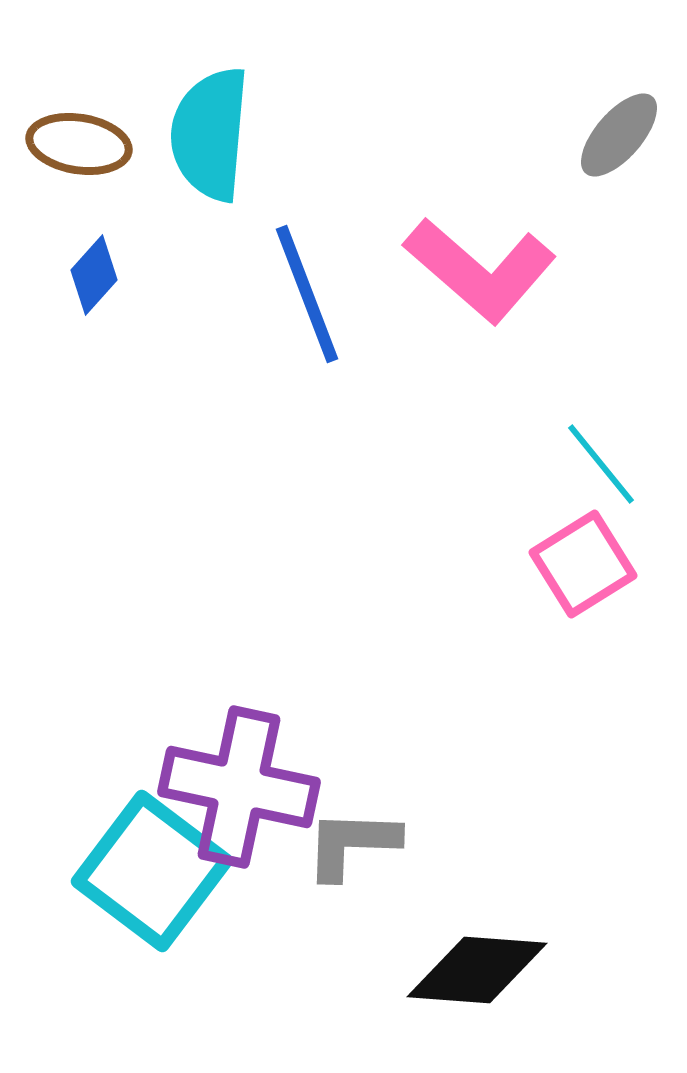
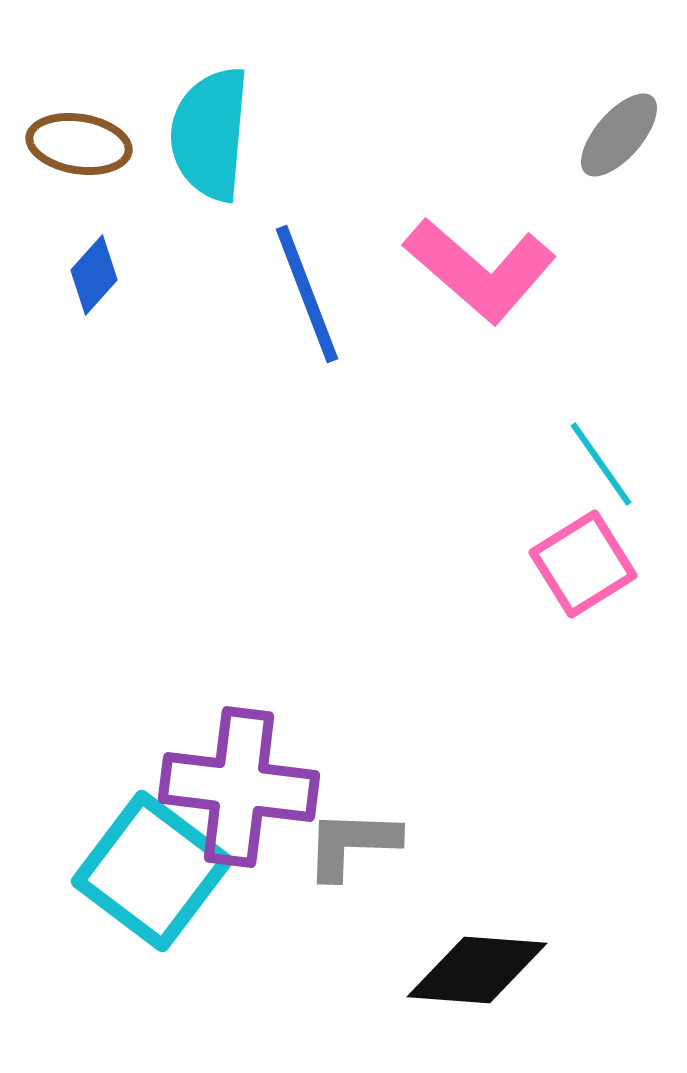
cyan line: rotated 4 degrees clockwise
purple cross: rotated 5 degrees counterclockwise
